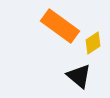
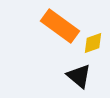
yellow diamond: rotated 15 degrees clockwise
